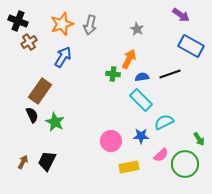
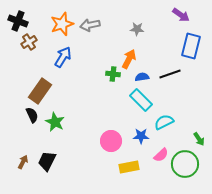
gray arrow: rotated 66 degrees clockwise
gray star: rotated 24 degrees counterclockwise
blue rectangle: rotated 75 degrees clockwise
